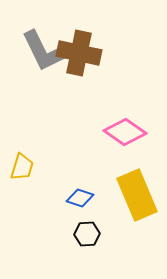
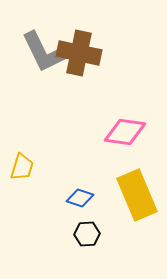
gray L-shape: moved 1 px down
pink diamond: rotated 27 degrees counterclockwise
